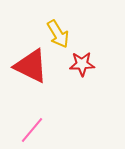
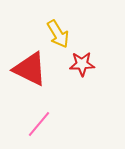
red triangle: moved 1 px left, 3 px down
pink line: moved 7 px right, 6 px up
